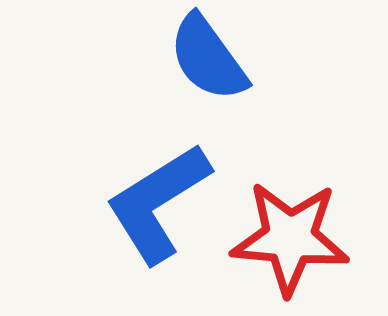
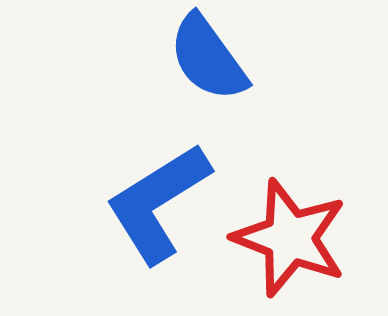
red star: rotated 16 degrees clockwise
